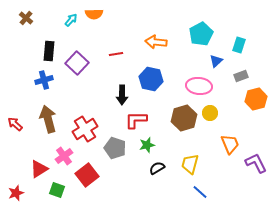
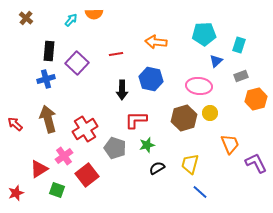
cyan pentagon: moved 3 px right; rotated 25 degrees clockwise
blue cross: moved 2 px right, 1 px up
black arrow: moved 5 px up
